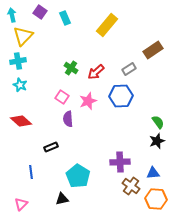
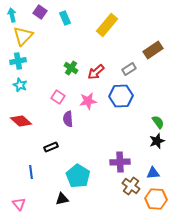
pink square: moved 4 px left
pink star: rotated 12 degrees clockwise
pink triangle: moved 2 px left; rotated 24 degrees counterclockwise
